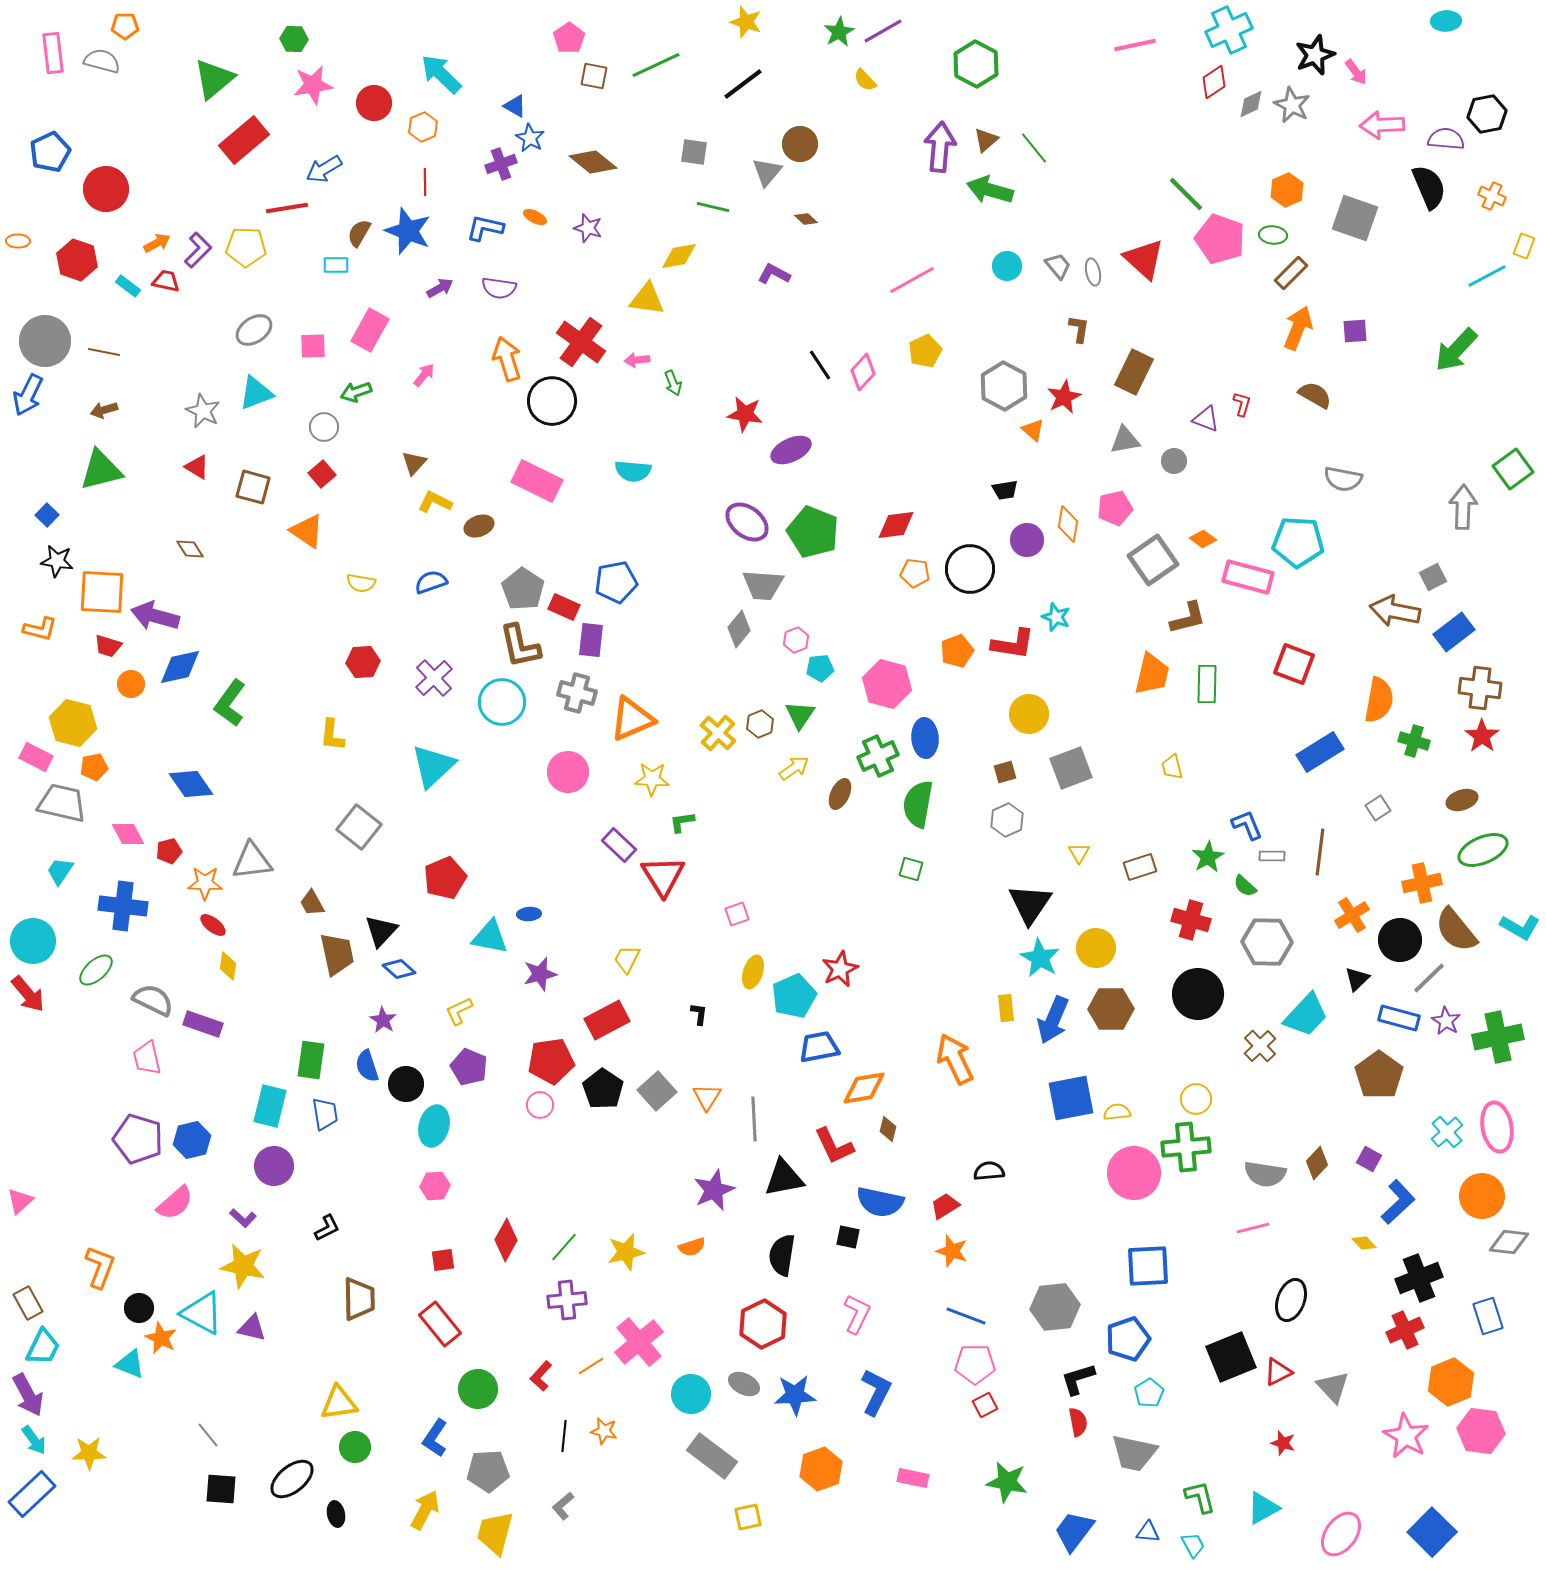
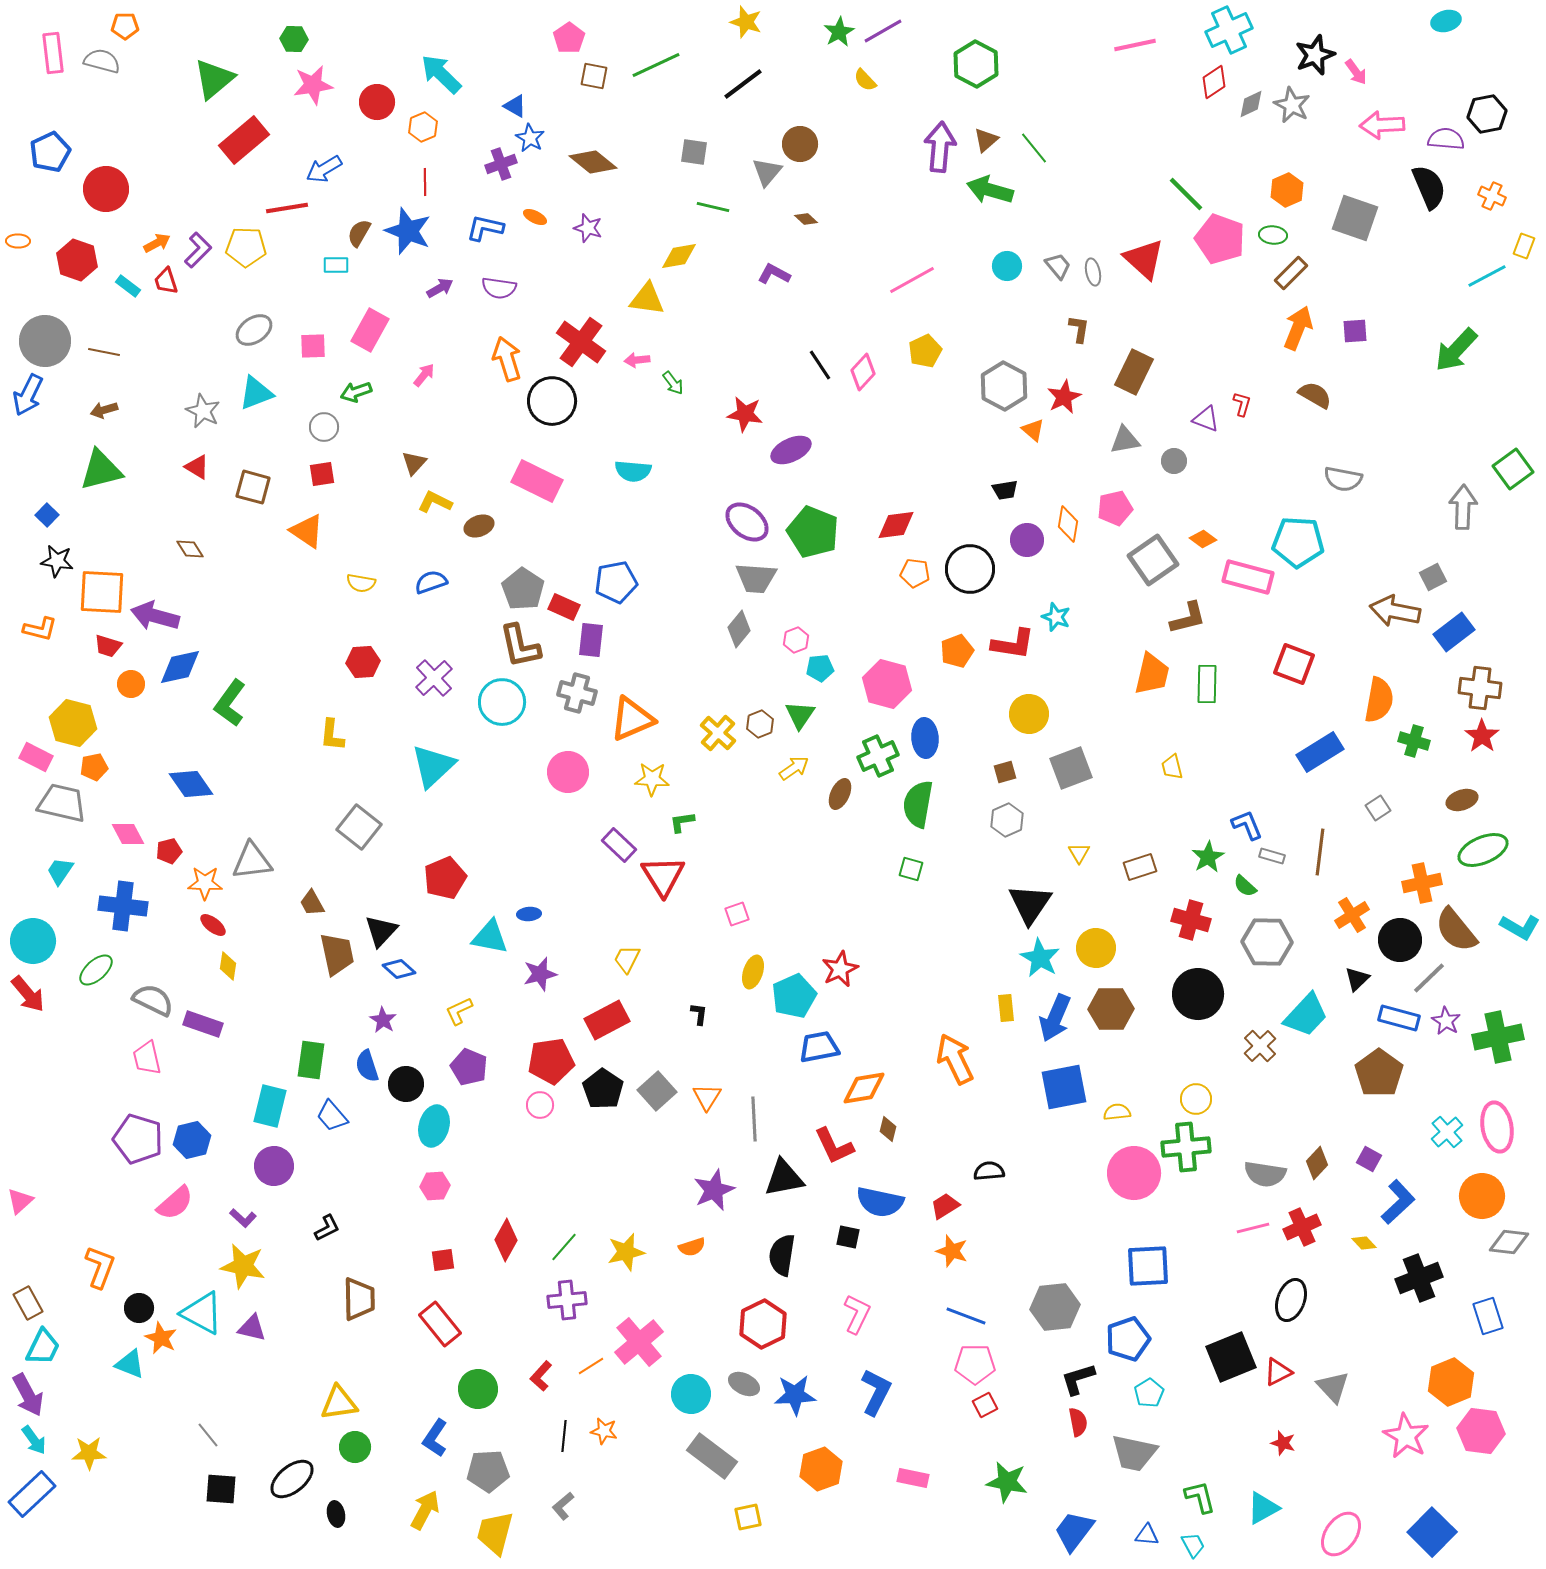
cyan ellipse at (1446, 21): rotated 12 degrees counterclockwise
red circle at (374, 103): moved 3 px right, 1 px up
red trapezoid at (166, 281): rotated 120 degrees counterclockwise
green arrow at (673, 383): rotated 15 degrees counterclockwise
red square at (322, 474): rotated 32 degrees clockwise
gray trapezoid at (763, 585): moved 7 px left, 7 px up
gray rectangle at (1272, 856): rotated 15 degrees clockwise
blue arrow at (1053, 1020): moved 2 px right, 2 px up
brown pentagon at (1379, 1075): moved 2 px up
blue square at (1071, 1098): moved 7 px left, 11 px up
blue trapezoid at (325, 1114): moved 7 px right, 2 px down; rotated 148 degrees clockwise
red cross at (1405, 1330): moved 103 px left, 103 px up
blue triangle at (1148, 1532): moved 1 px left, 3 px down
